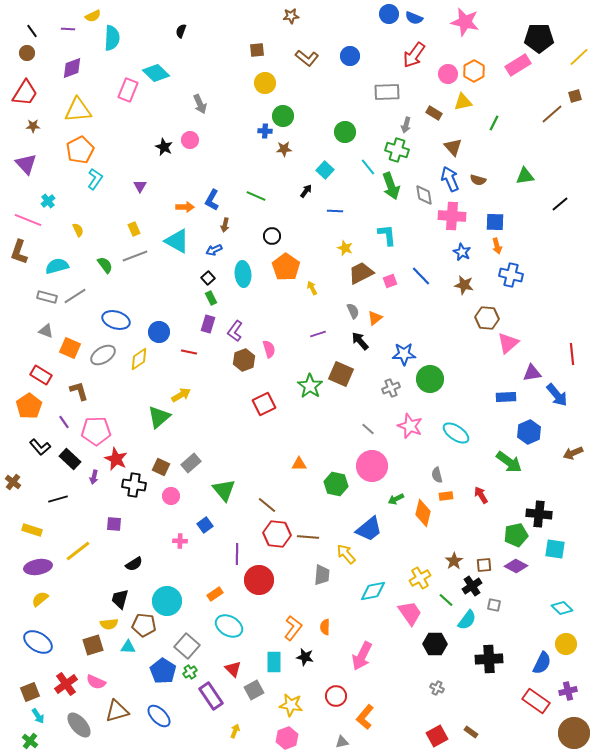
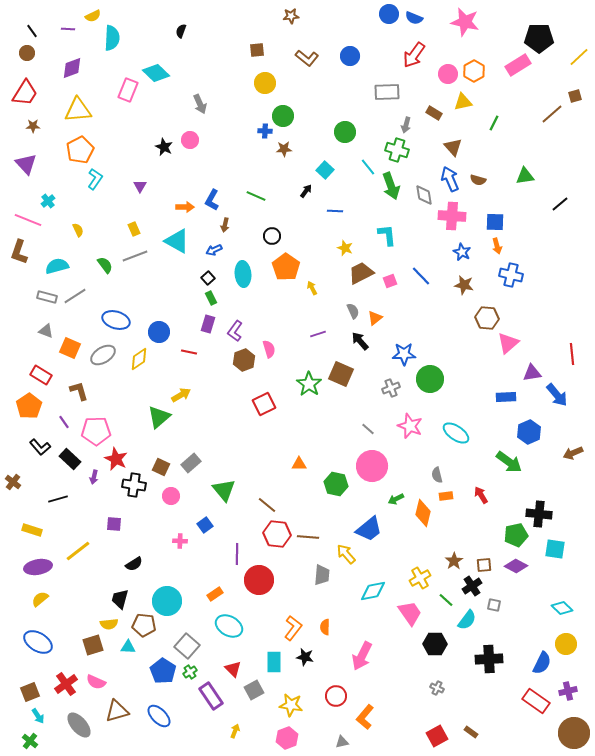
green star at (310, 386): moved 1 px left, 2 px up
